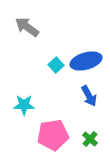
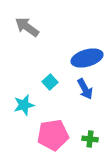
blue ellipse: moved 1 px right, 3 px up
cyan square: moved 6 px left, 17 px down
blue arrow: moved 4 px left, 7 px up
cyan star: rotated 15 degrees counterclockwise
green cross: rotated 35 degrees counterclockwise
